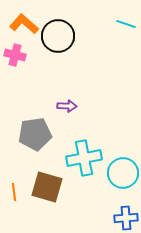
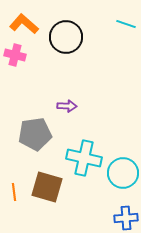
black circle: moved 8 px right, 1 px down
cyan cross: rotated 24 degrees clockwise
